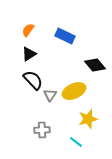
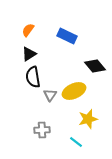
blue rectangle: moved 2 px right
black diamond: moved 1 px down
black semicircle: moved 3 px up; rotated 145 degrees counterclockwise
